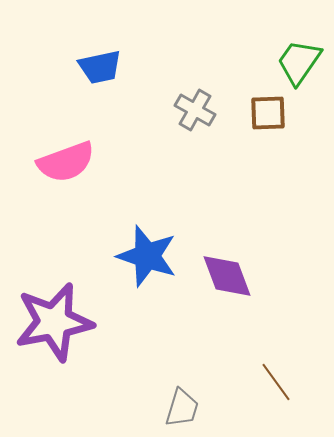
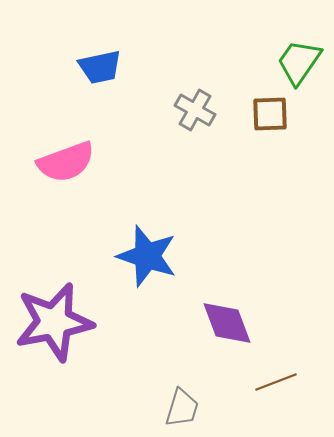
brown square: moved 2 px right, 1 px down
purple diamond: moved 47 px down
brown line: rotated 75 degrees counterclockwise
